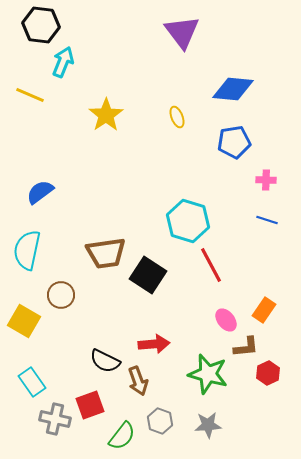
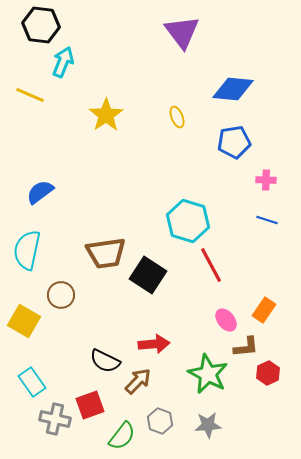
green star: rotated 12 degrees clockwise
brown arrow: rotated 116 degrees counterclockwise
